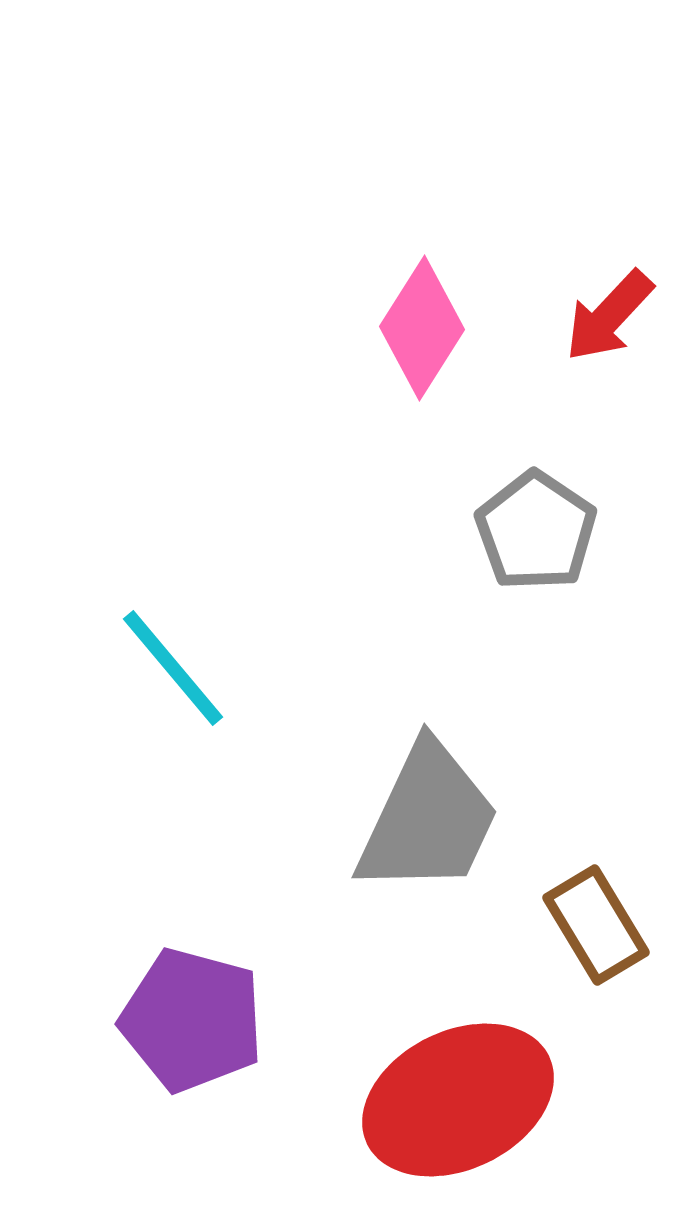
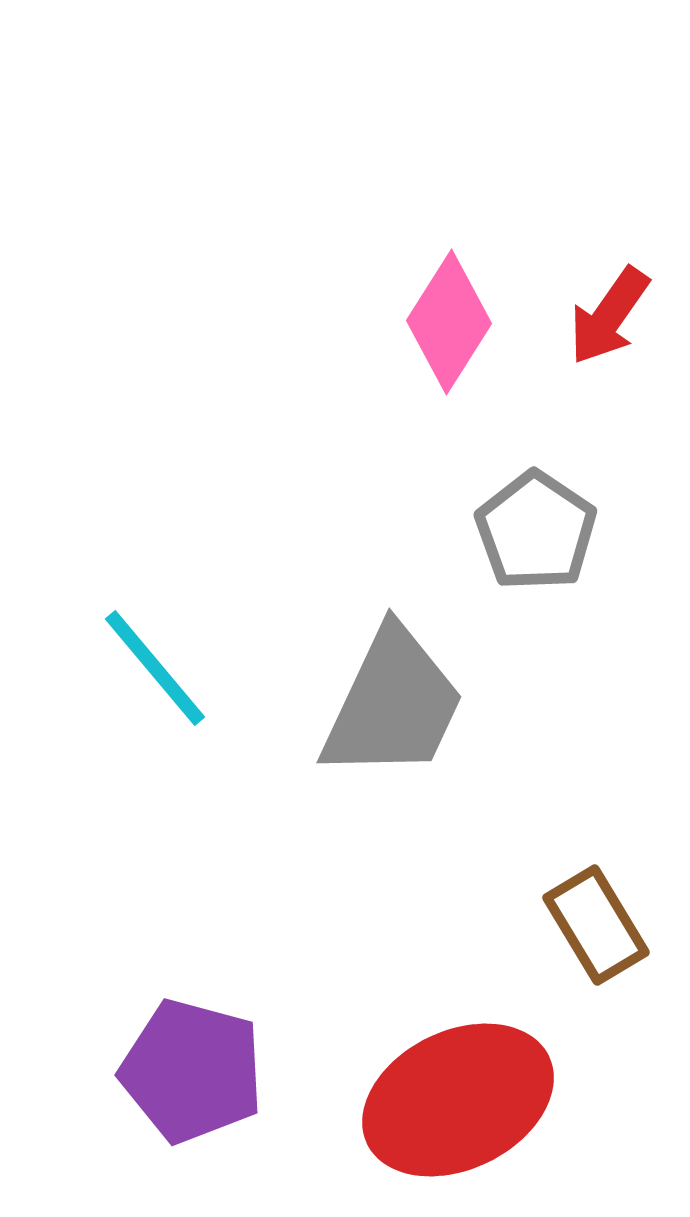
red arrow: rotated 8 degrees counterclockwise
pink diamond: moved 27 px right, 6 px up
cyan line: moved 18 px left
gray trapezoid: moved 35 px left, 115 px up
purple pentagon: moved 51 px down
